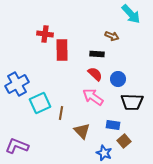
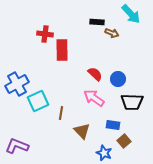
brown arrow: moved 3 px up
black rectangle: moved 32 px up
pink arrow: moved 1 px right, 1 px down
cyan square: moved 2 px left, 2 px up
